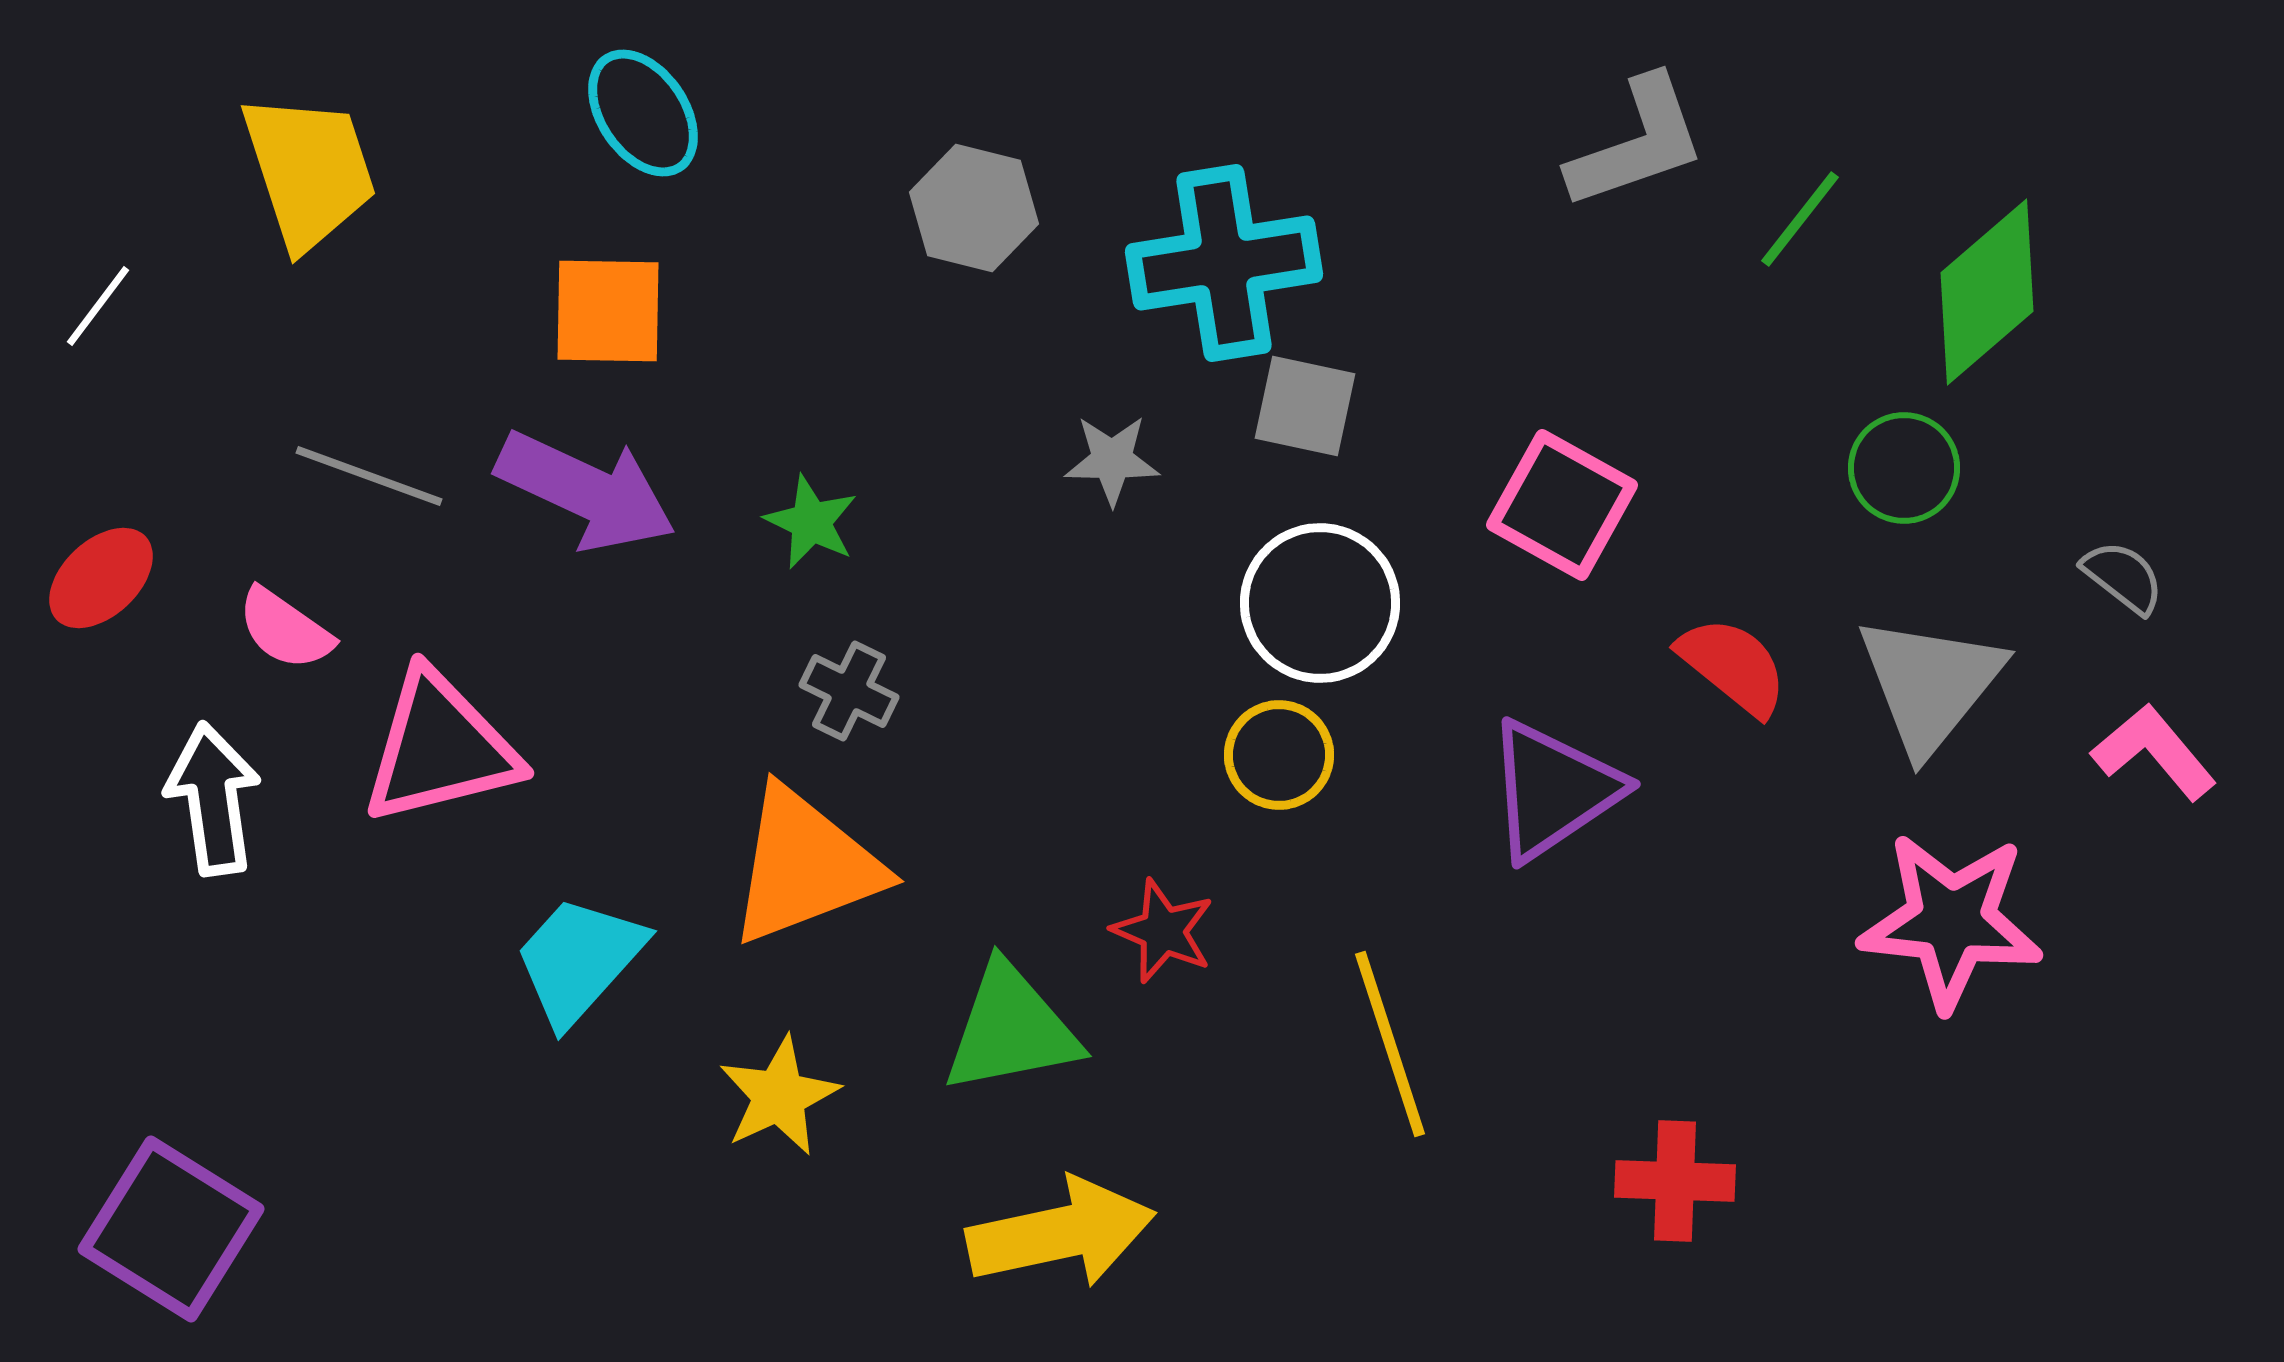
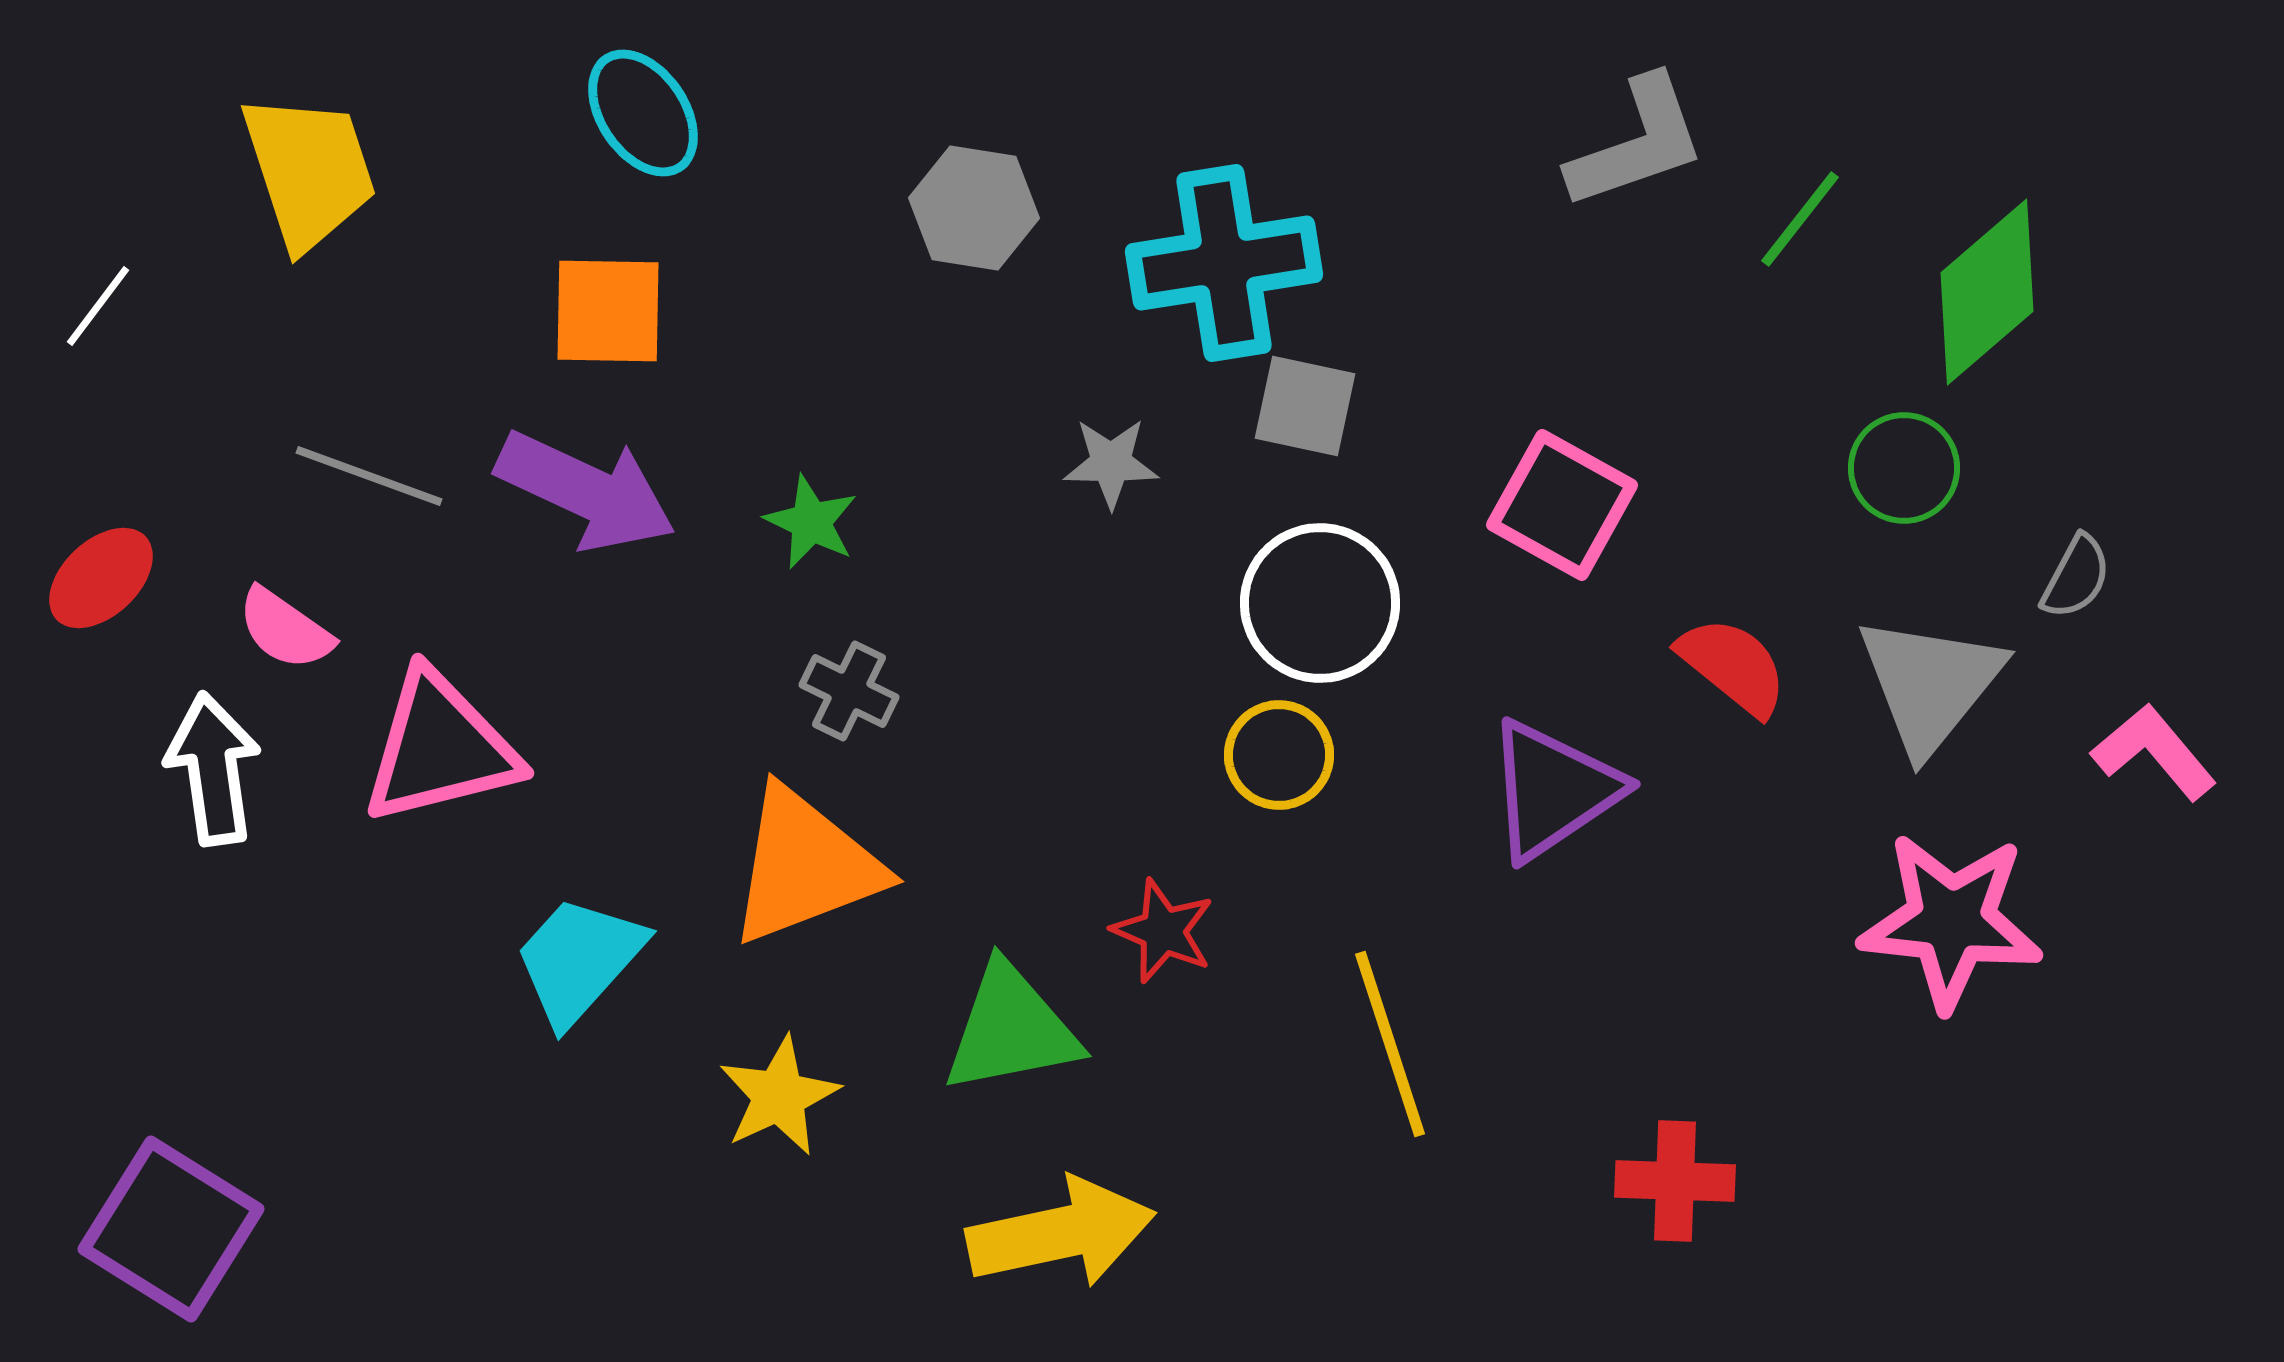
gray hexagon: rotated 5 degrees counterclockwise
gray star: moved 1 px left, 3 px down
gray semicircle: moved 47 px left; rotated 80 degrees clockwise
white arrow: moved 30 px up
